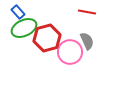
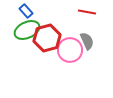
blue rectangle: moved 8 px right, 1 px up
green ellipse: moved 3 px right, 2 px down
pink circle: moved 2 px up
